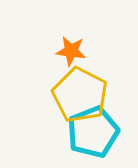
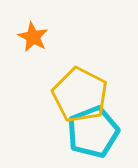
orange star: moved 38 px left, 14 px up; rotated 20 degrees clockwise
